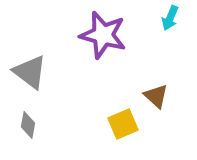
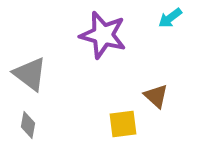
cyan arrow: rotated 30 degrees clockwise
gray triangle: moved 2 px down
yellow square: rotated 16 degrees clockwise
